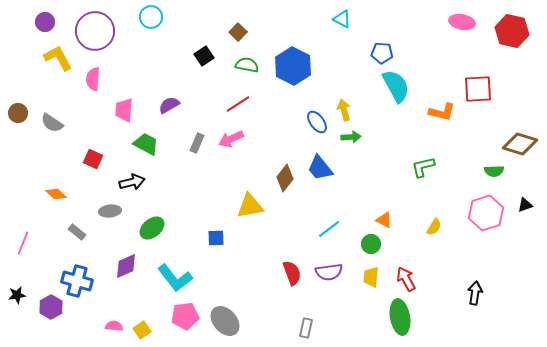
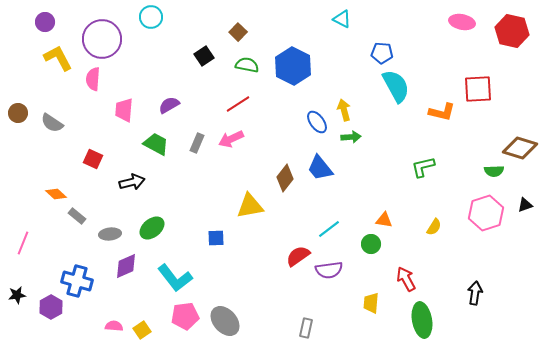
purple circle at (95, 31): moved 7 px right, 8 px down
green trapezoid at (146, 144): moved 10 px right
brown diamond at (520, 144): moved 4 px down
gray ellipse at (110, 211): moved 23 px down
orange triangle at (384, 220): rotated 18 degrees counterclockwise
gray rectangle at (77, 232): moved 16 px up
purple semicircle at (329, 272): moved 2 px up
red semicircle at (292, 273): moved 6 px right, 17 px up; rotated 105 degrees counterclockwise
yellow trapezoid at (371, 277): moved 26 px down
green ellipse at (400, 317): moved 22 px right, 3 px down
